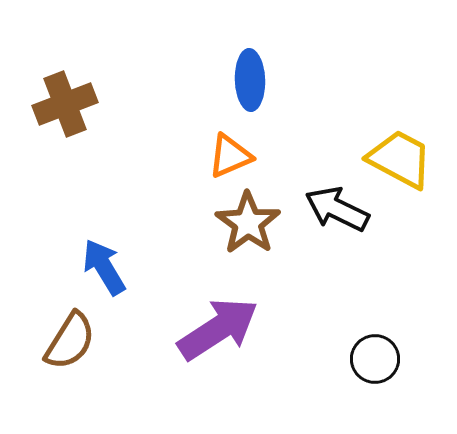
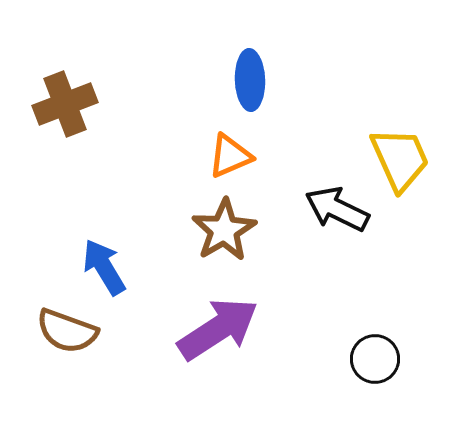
yellow trapezoid: rotated 38 degrees clockwise
brown star: moved 24 px left, 7 px down; rotated 6 degrees clockwise
brown semicircle: moved 3 px left, 10 px up; rotated 78 degrees clockwise
